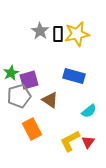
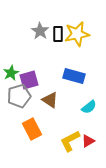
cyan semicircle: moved 4 px up
red triangle: moved 1 px up; rotated 24 degrees clockwise
